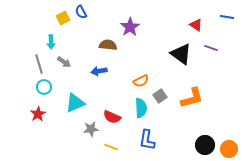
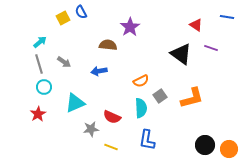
cyan arrow: moved 11 px left; rotated 128 degrees counterclockwise
